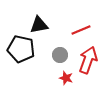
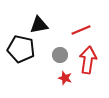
red arrow: rotated 12 degrees counterclockwise
red star: moved 1 px left
